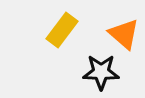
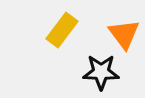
orange triangle: rotated 12 degrees clockwise
